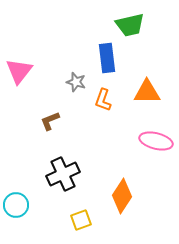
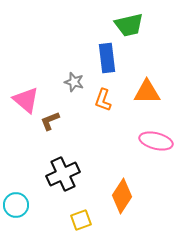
green trapezoid: moved 1 px left
pink triangle: moved 7 px right, 29 px down; rotated 28 degrees counterclockwise
gray star: moved 2 px left
